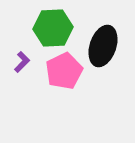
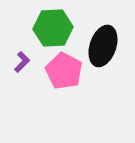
pink pentagon: rotated 18 degrees counterclockwise
